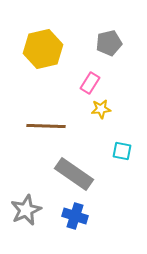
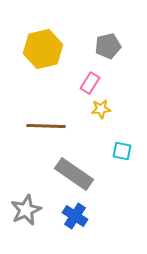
gray pentagon: moved 1 px left, 3 px down
blue cross: rotated 15 degrees clockwise
